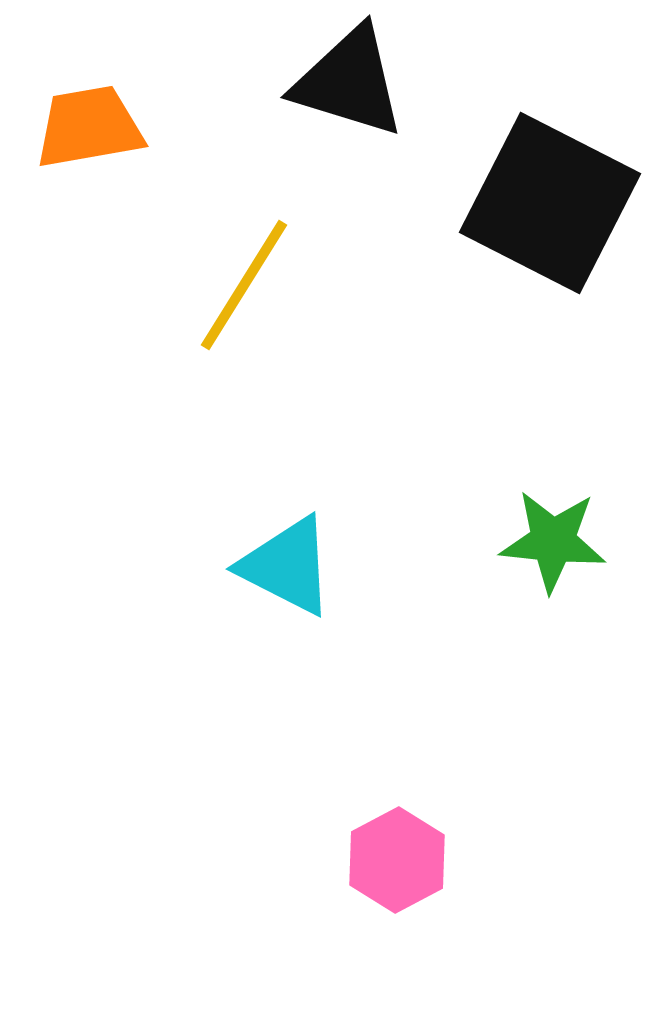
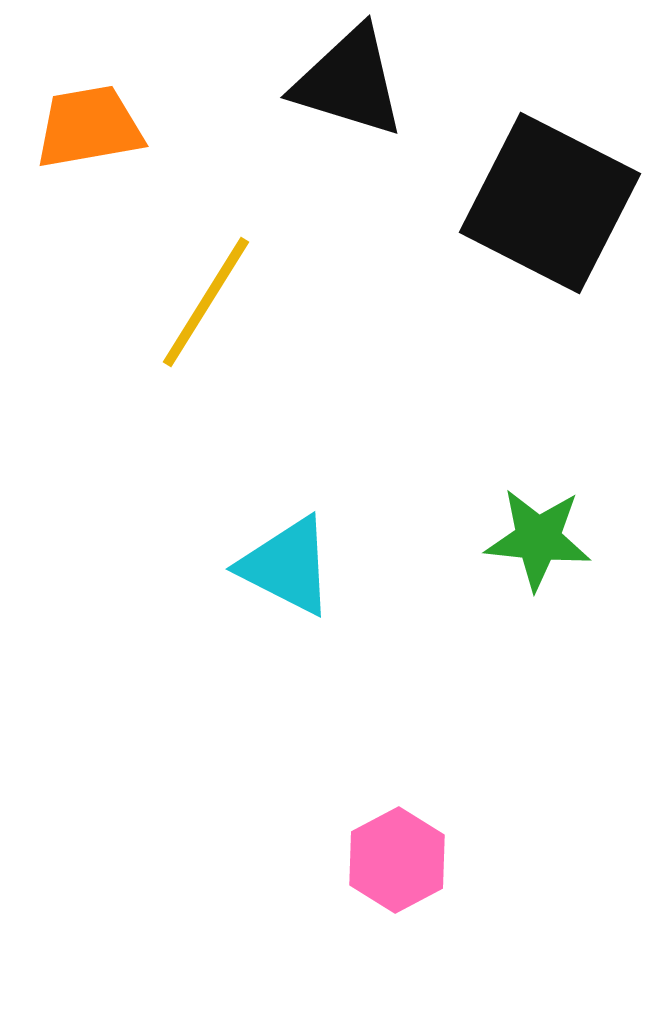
yellow line: moved 38 px left, 17 px down
green star: moved 15 px left, 2 px up
